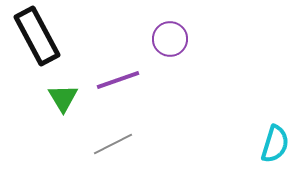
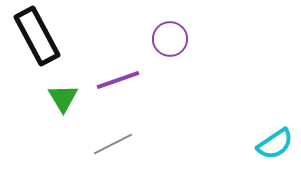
cyan semicircle: rotated 39 degrees clockwise
